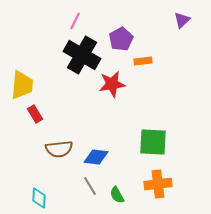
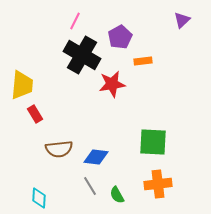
purple pentagon: moved 1 px left, 2 px up
